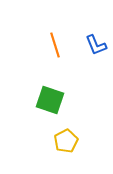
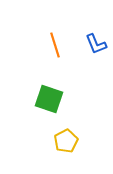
blue L-shape: moved 1 px up
green square: moved 1 px left, 1 px up
